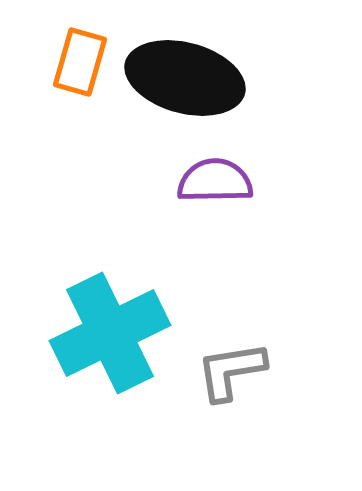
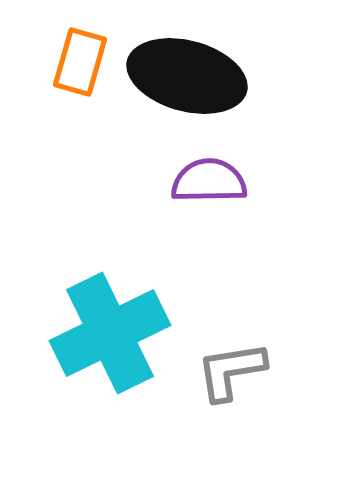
black ellipse: moved 2 px right, 2 px up
purple semicircle: moved 6 px left
